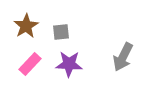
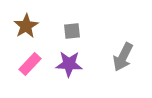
gray square: moved 11 px right, 1 px up
